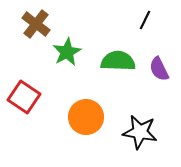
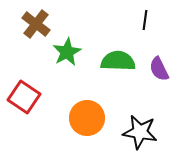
black line: rotated 18 degrees counterclockwise
orange circle: moved 1 px right, 1 px down
